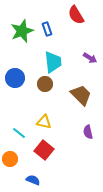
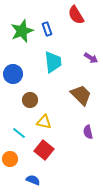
purple arrow: moved 1 px right
blue circle: moved 2 px left, 4 px up
brown circle: moved 15 px left, 16 px down
